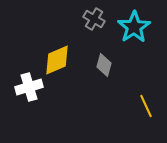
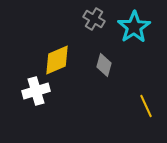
white cross: moved 7 px right, 4 px down
